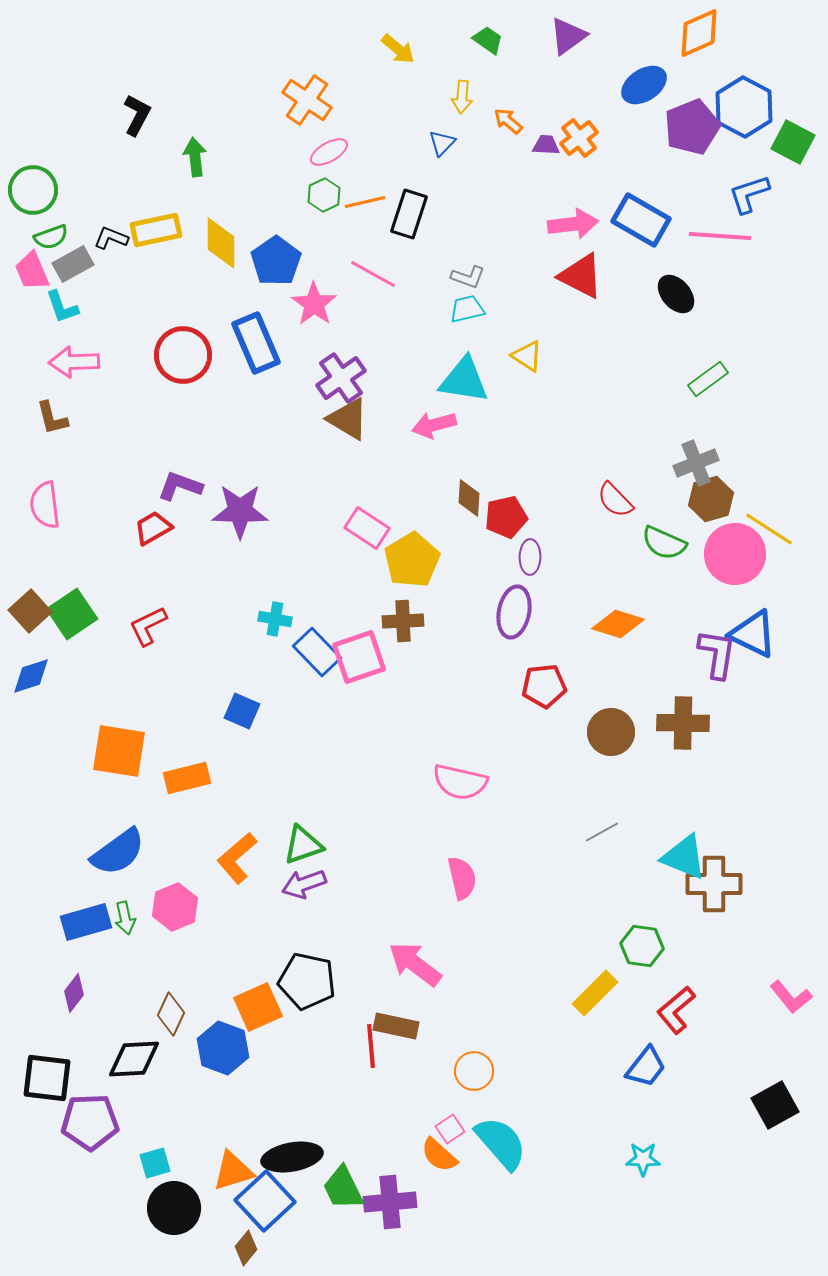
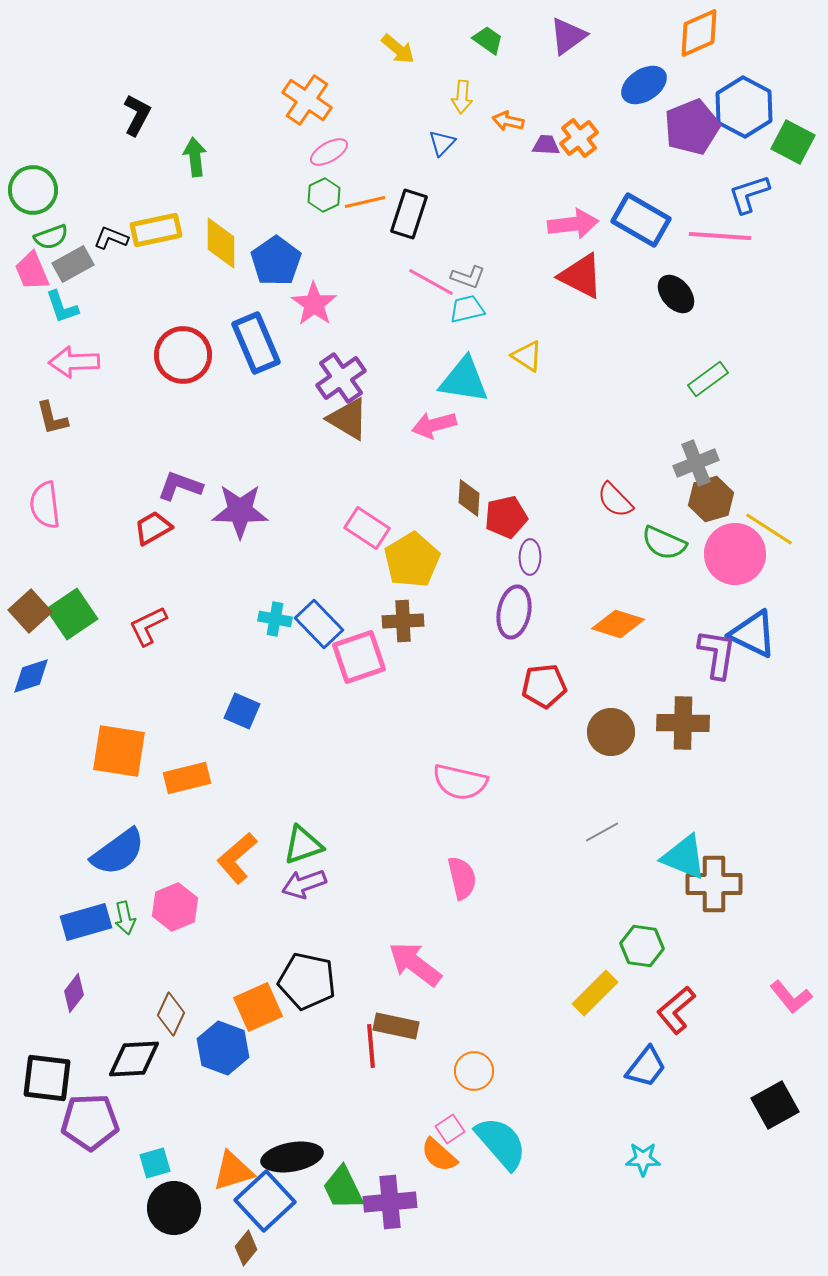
orange arrow at (508, 121): rotated 28 degrees counterclockwise
pink line at (373, 274): moved 58 px right, 8 px down
blue rectangle at (317, 652): moved 2 px right, 28 px up
